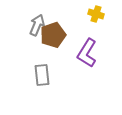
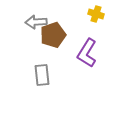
gray arrow: moved 1 px left, 3 px up; rotated 115 degrees counterclockwise
